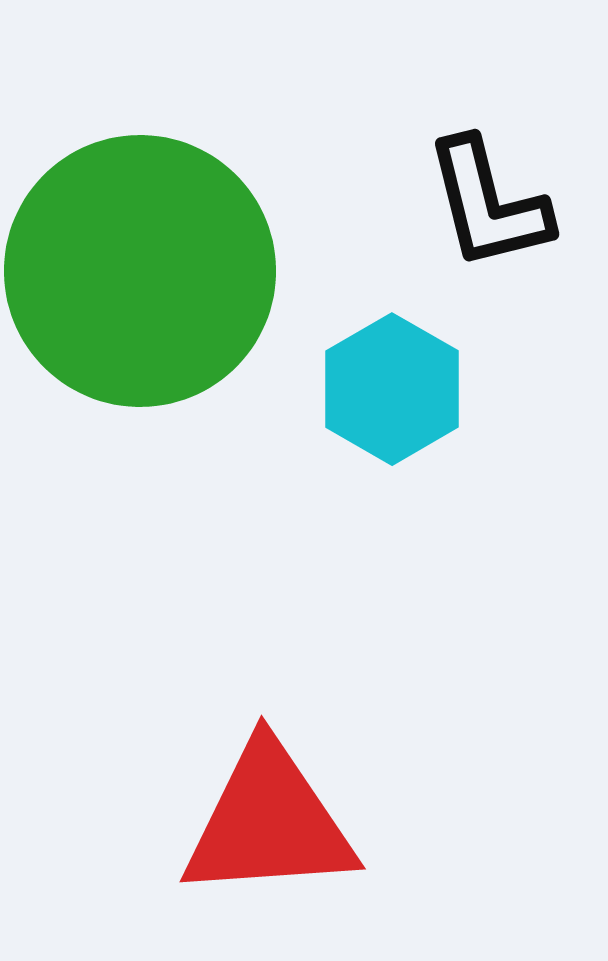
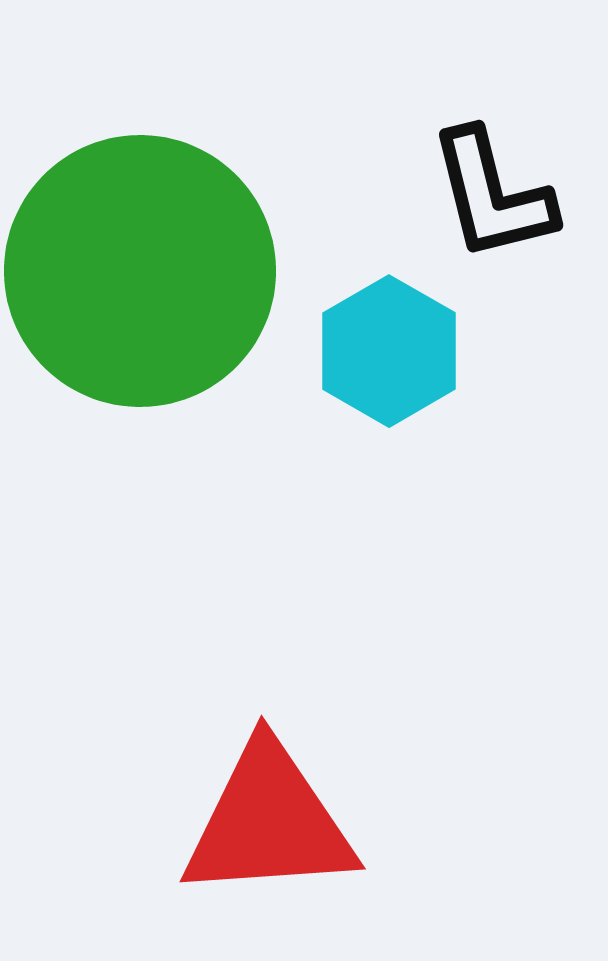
black L-shape: moved 4 px right, 9 px up
cyan hexagon: moved 3 px left, 38 px up
